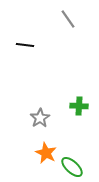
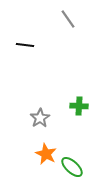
orange star: moved 1 px down
